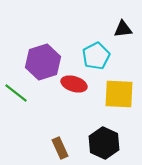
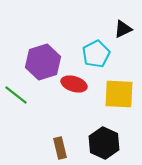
black triangle: rotated 18 degrees counterclockwise
cyan pentagon: moved 2 px up
green line: moved 2 px down
brown rectangle: rotated 10 degrees clockwise
